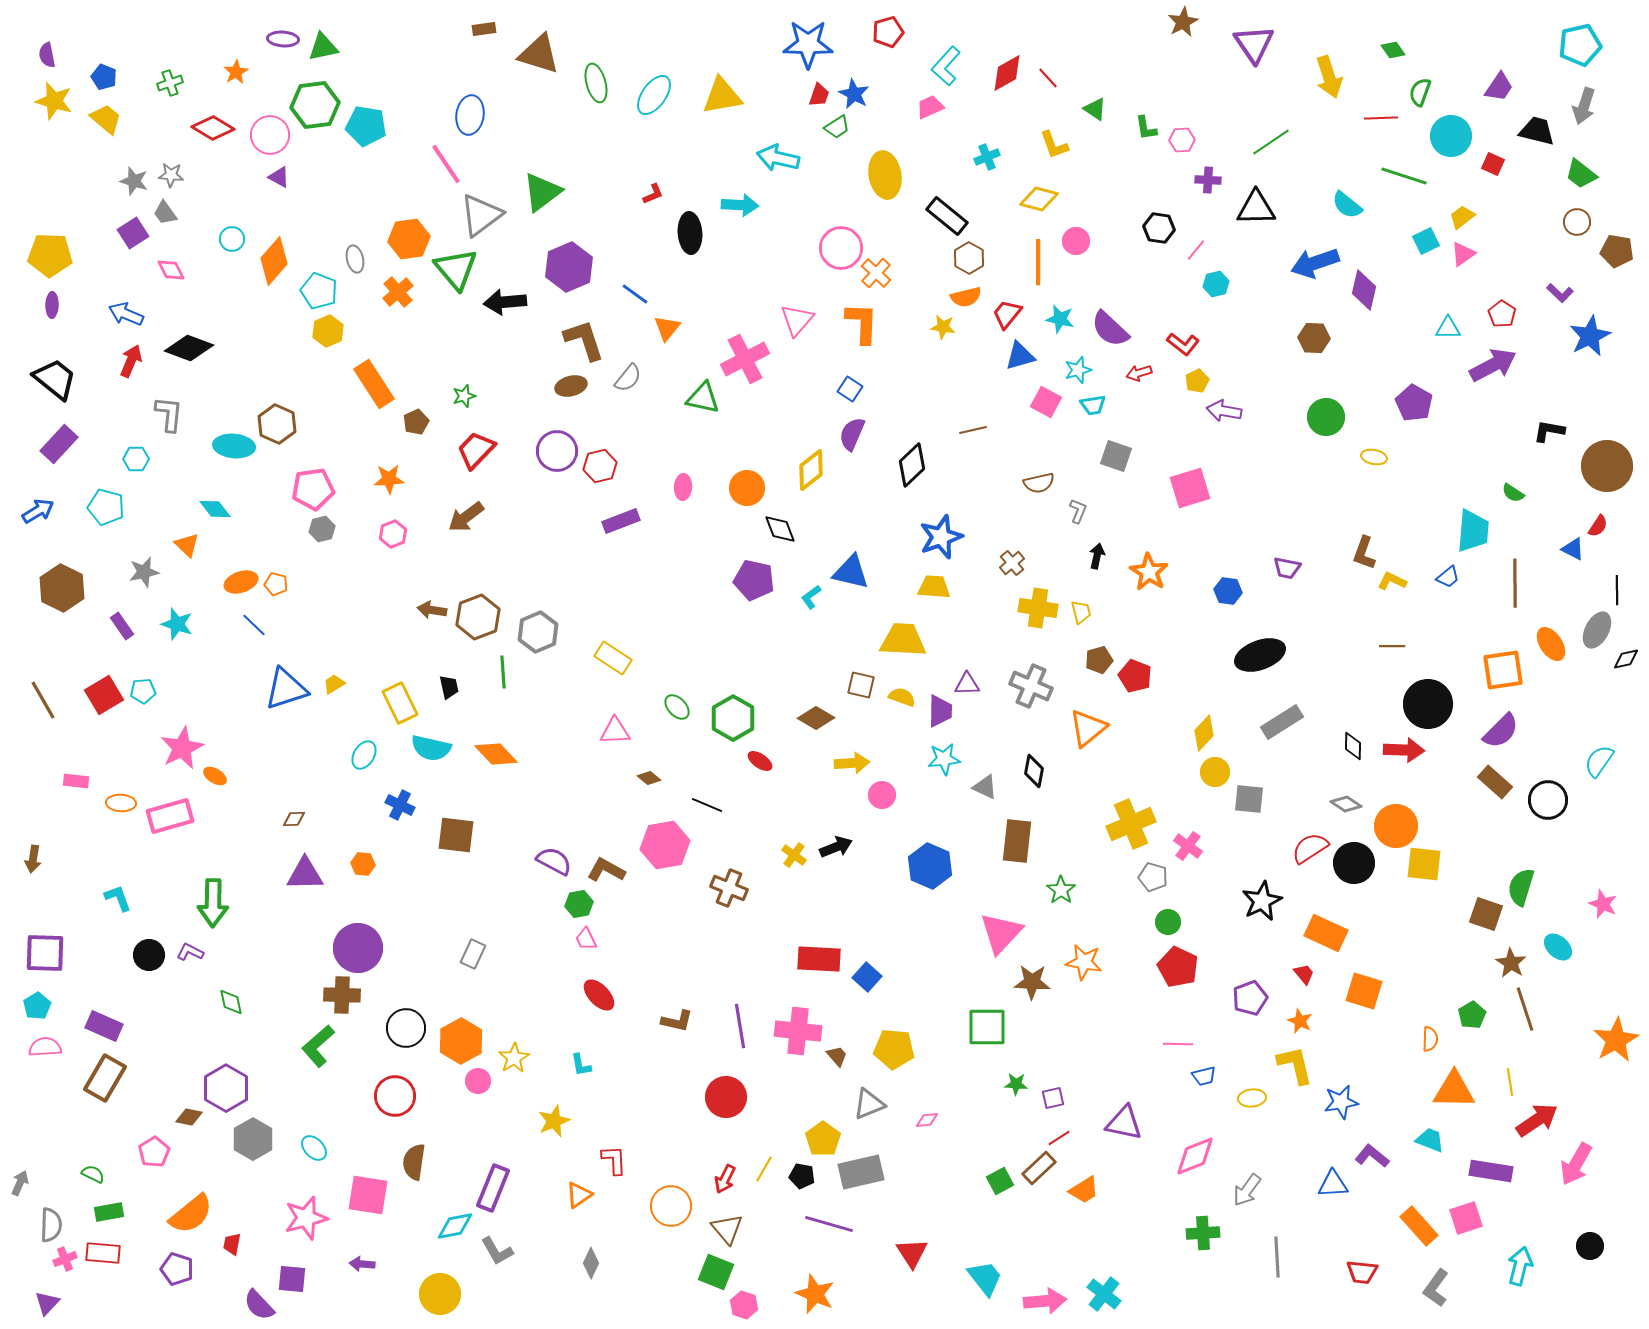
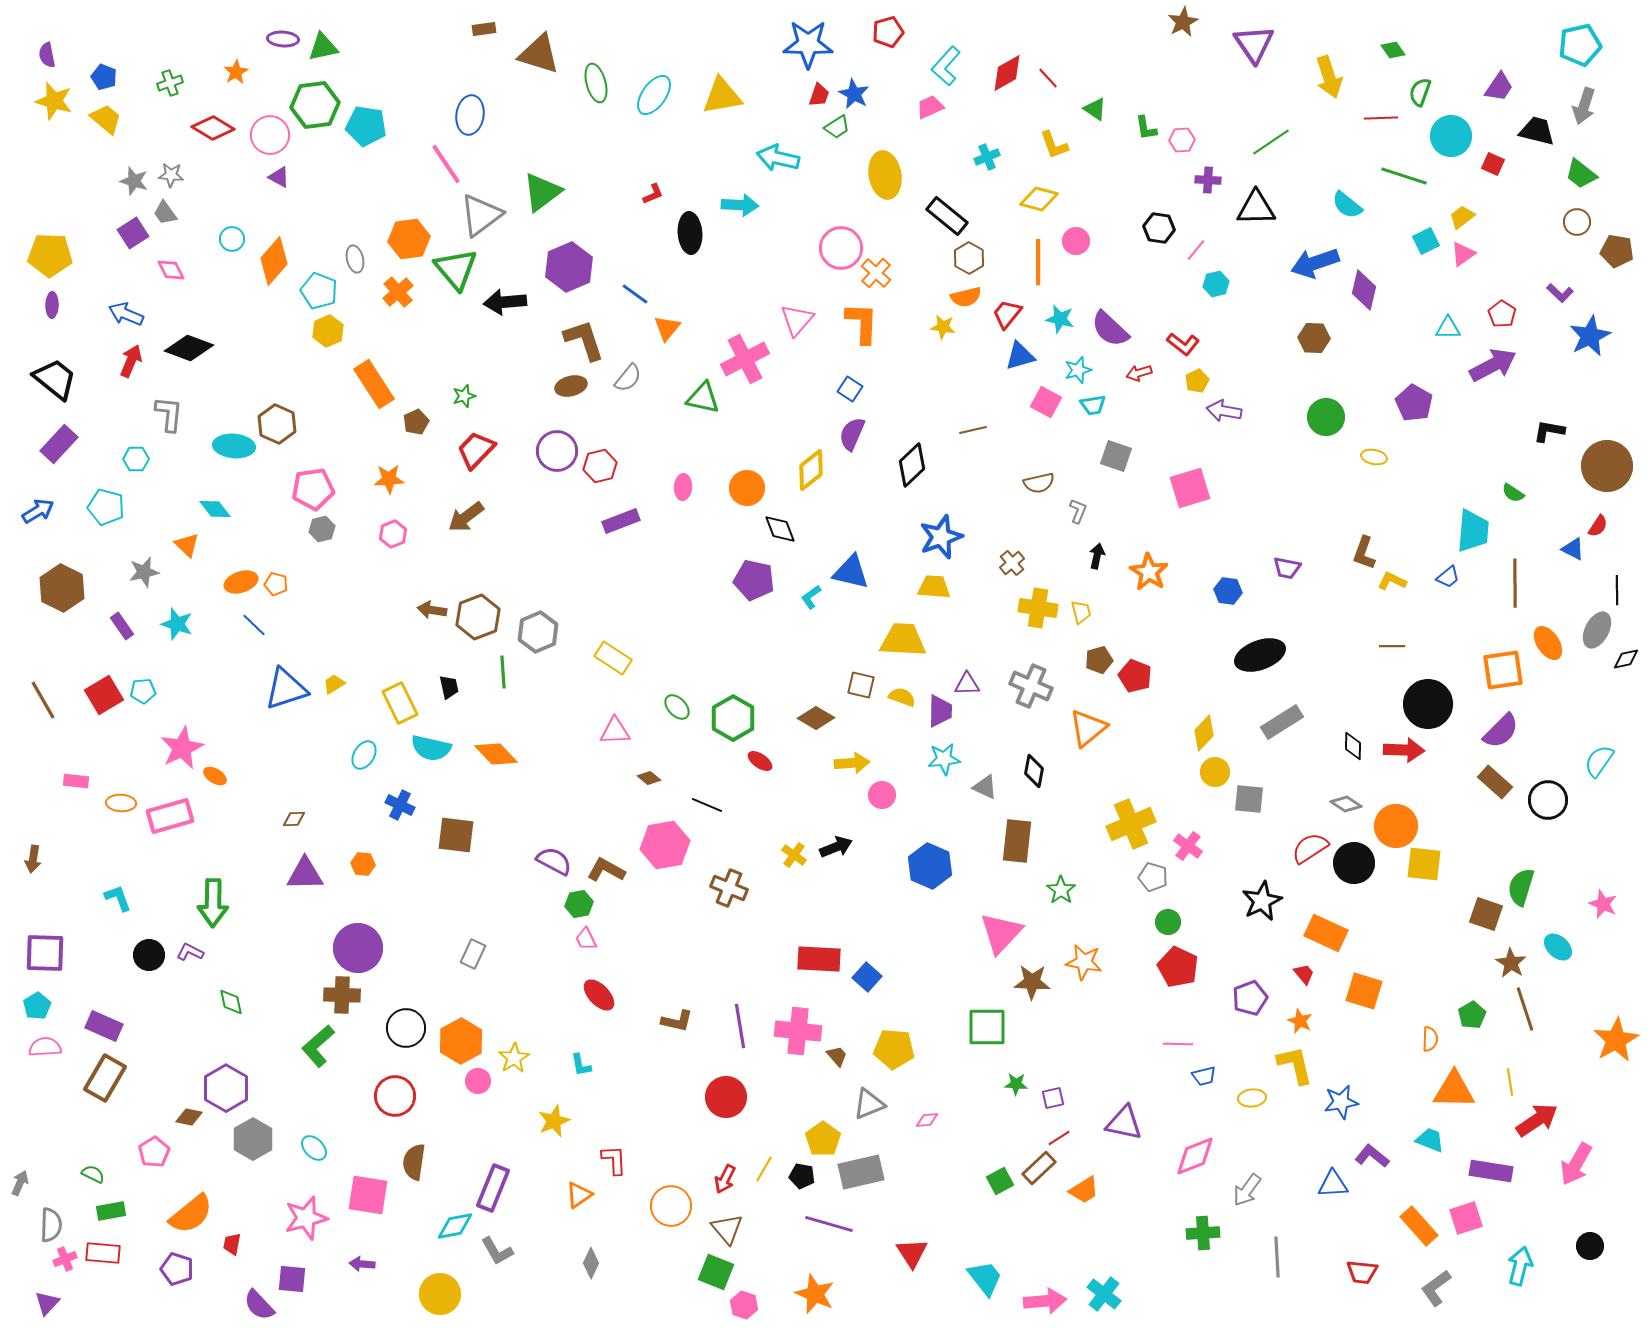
orange ellipse at (1551, 644): moved 3 px left, 1 px up
green rectangle at (109, 1212): moved 2 px right, 1 px up
gray L-shape at (1436, 1288): rotated 18 degrees clockwise
